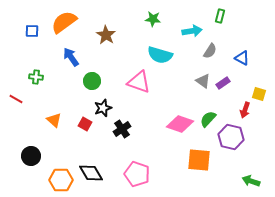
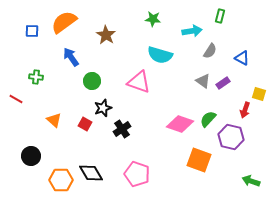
orange square: rotated 15 degrees clockwise
